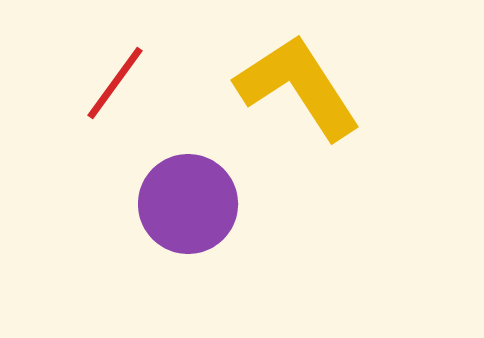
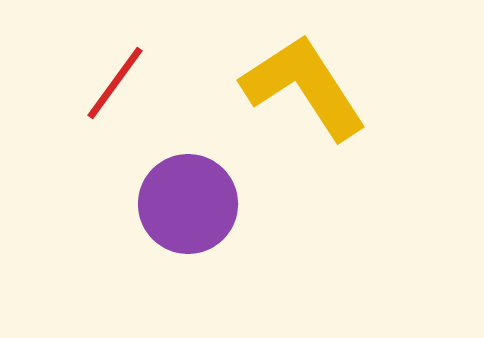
yellow L-shape: moved 6 px right
